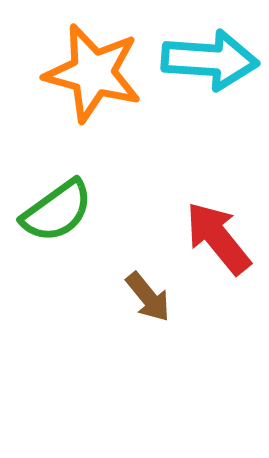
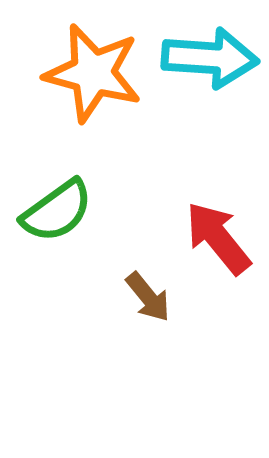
cyan arrow: moved 2 px up
